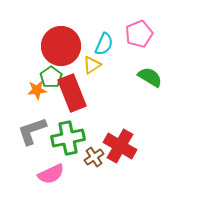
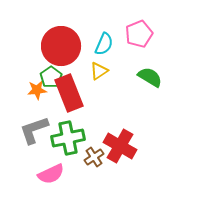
yellow triangle: moved 7 px right, 6 px down
red rectangle: moved 3 px left
gray L-shape: moved 2 px right, 1 px up
